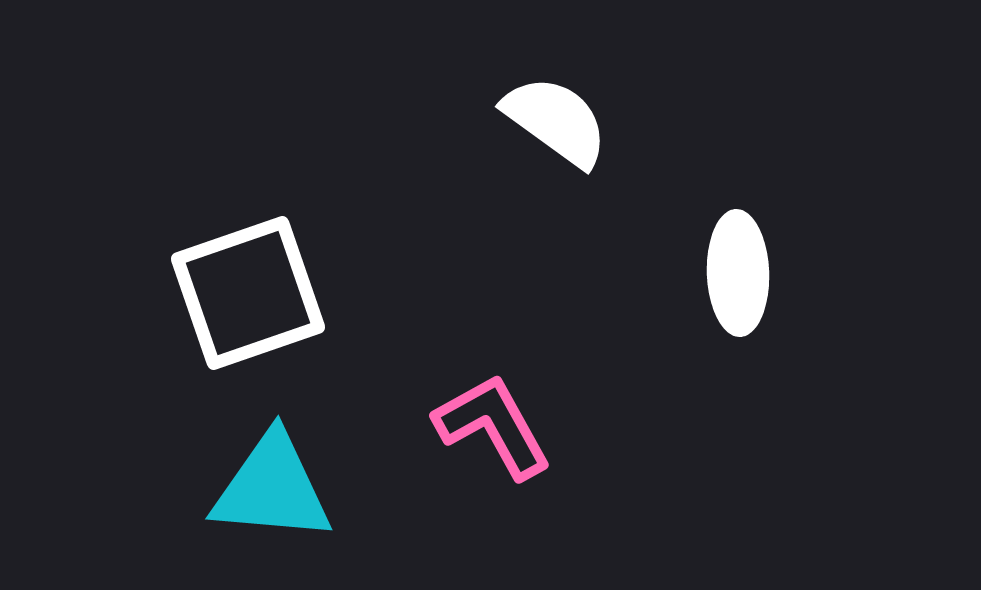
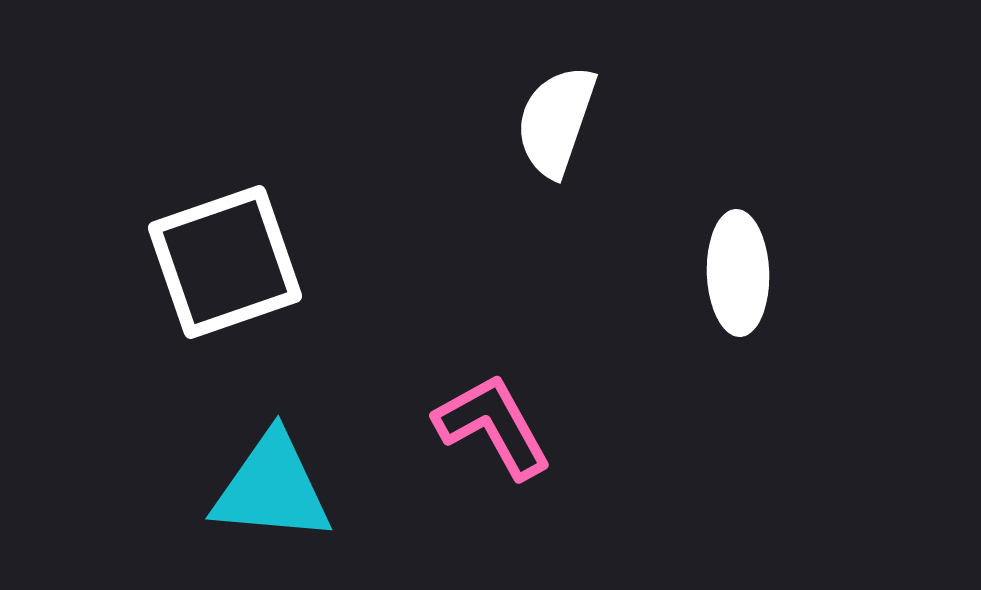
white semicircle: rotated 107 degrees counterclockwise
white square: moved 23 px left, 31 px up
